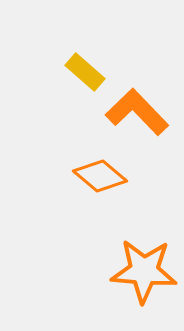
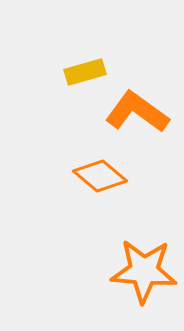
yellow rectangle: rotated 57 degrees counterclockwise
orange L-shape: rotated 10 degrees counterclockwise
